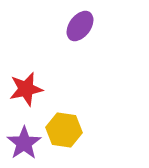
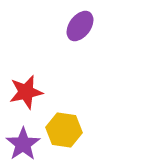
red star: moved 3 px down
purple star: moved 1 px left, 1 px down
